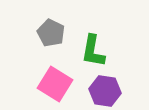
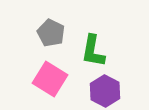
pink square: moved 5 px left, 5 px up
purple hexagon: rotated 20 degrees clockwise
